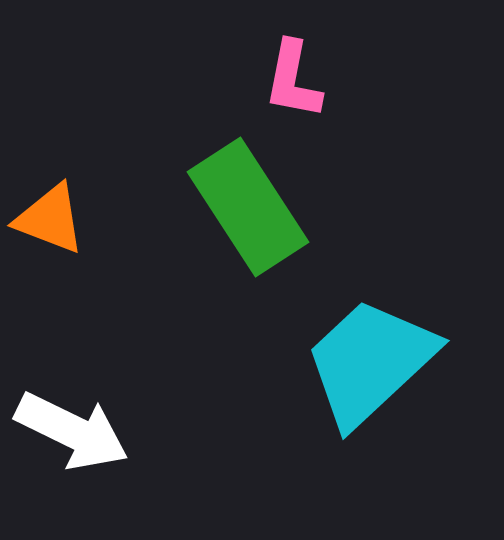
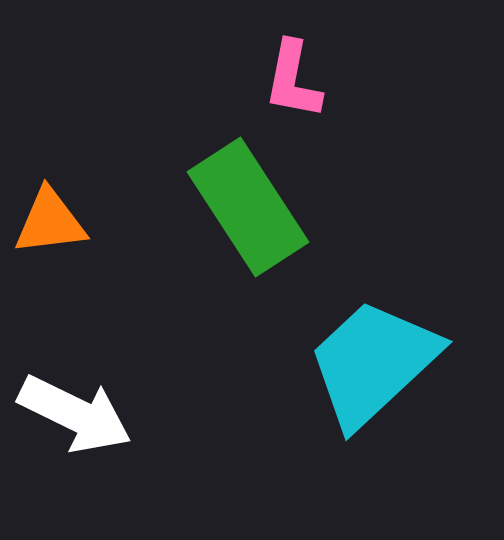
orange triangle: moved 3 px down; rotated 28 degrees counterclockwise
cyan trapezoid: moved 3 px right, 1 px down
white arrow: moved 3 px right, 17 px up
